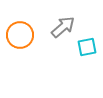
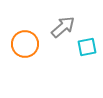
orange circle: moved 5 px right, 9 px down
